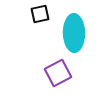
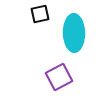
purple square: moved 1 px right, 4 px down
